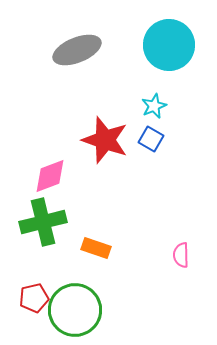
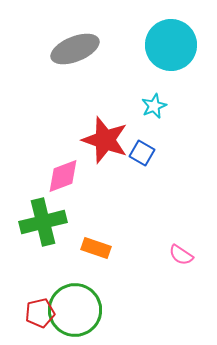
cyan circle: moved 2 px right
gray ellipse: moved 2 px left, 1 px up
blue square: moved 9 px left, 14 px down
pink diamond: moved 13 px right
pink semicircle: rotated 55 degrees counterclockwise
red pentagon: moved 6 px right, 15 px down
